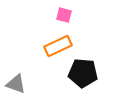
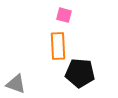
orange rectangle: rotated 68 degrees counterclockwise
black pentagon: moved 3 px left
